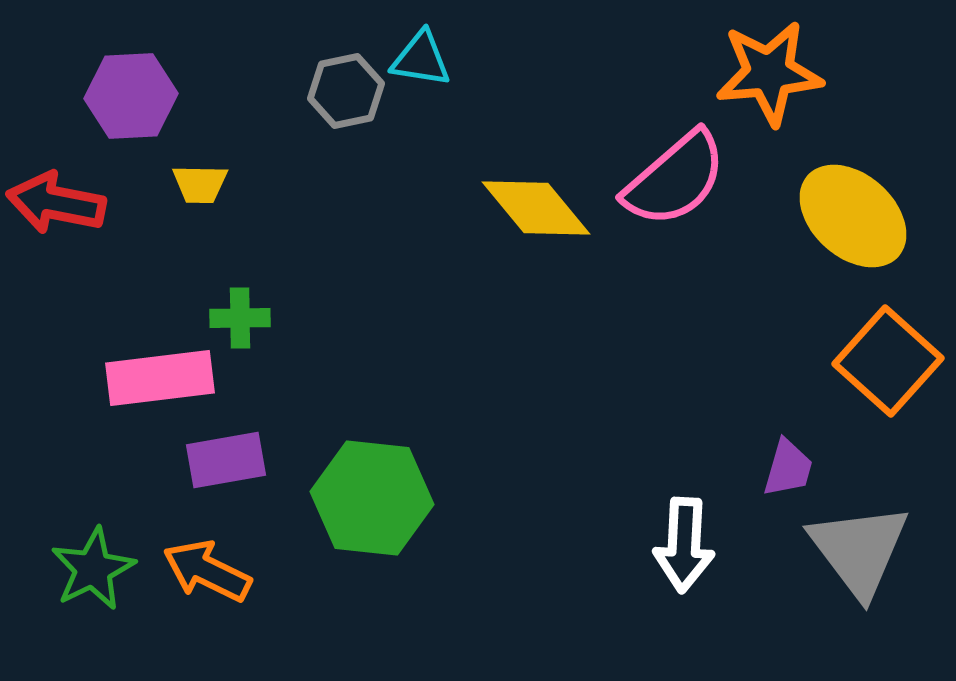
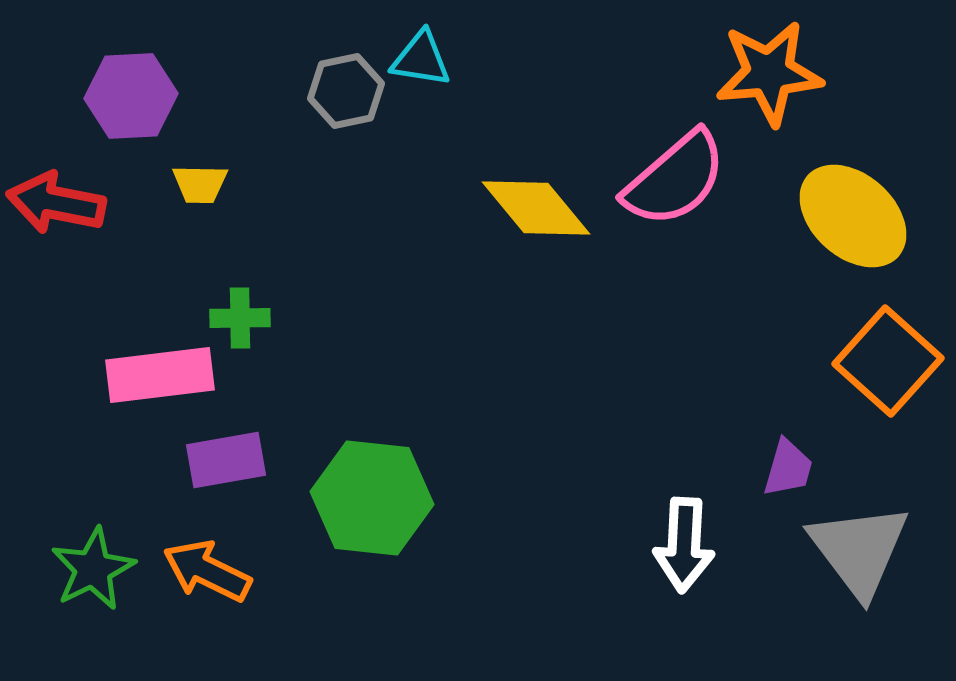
pink rectangle: moved 3 px up
